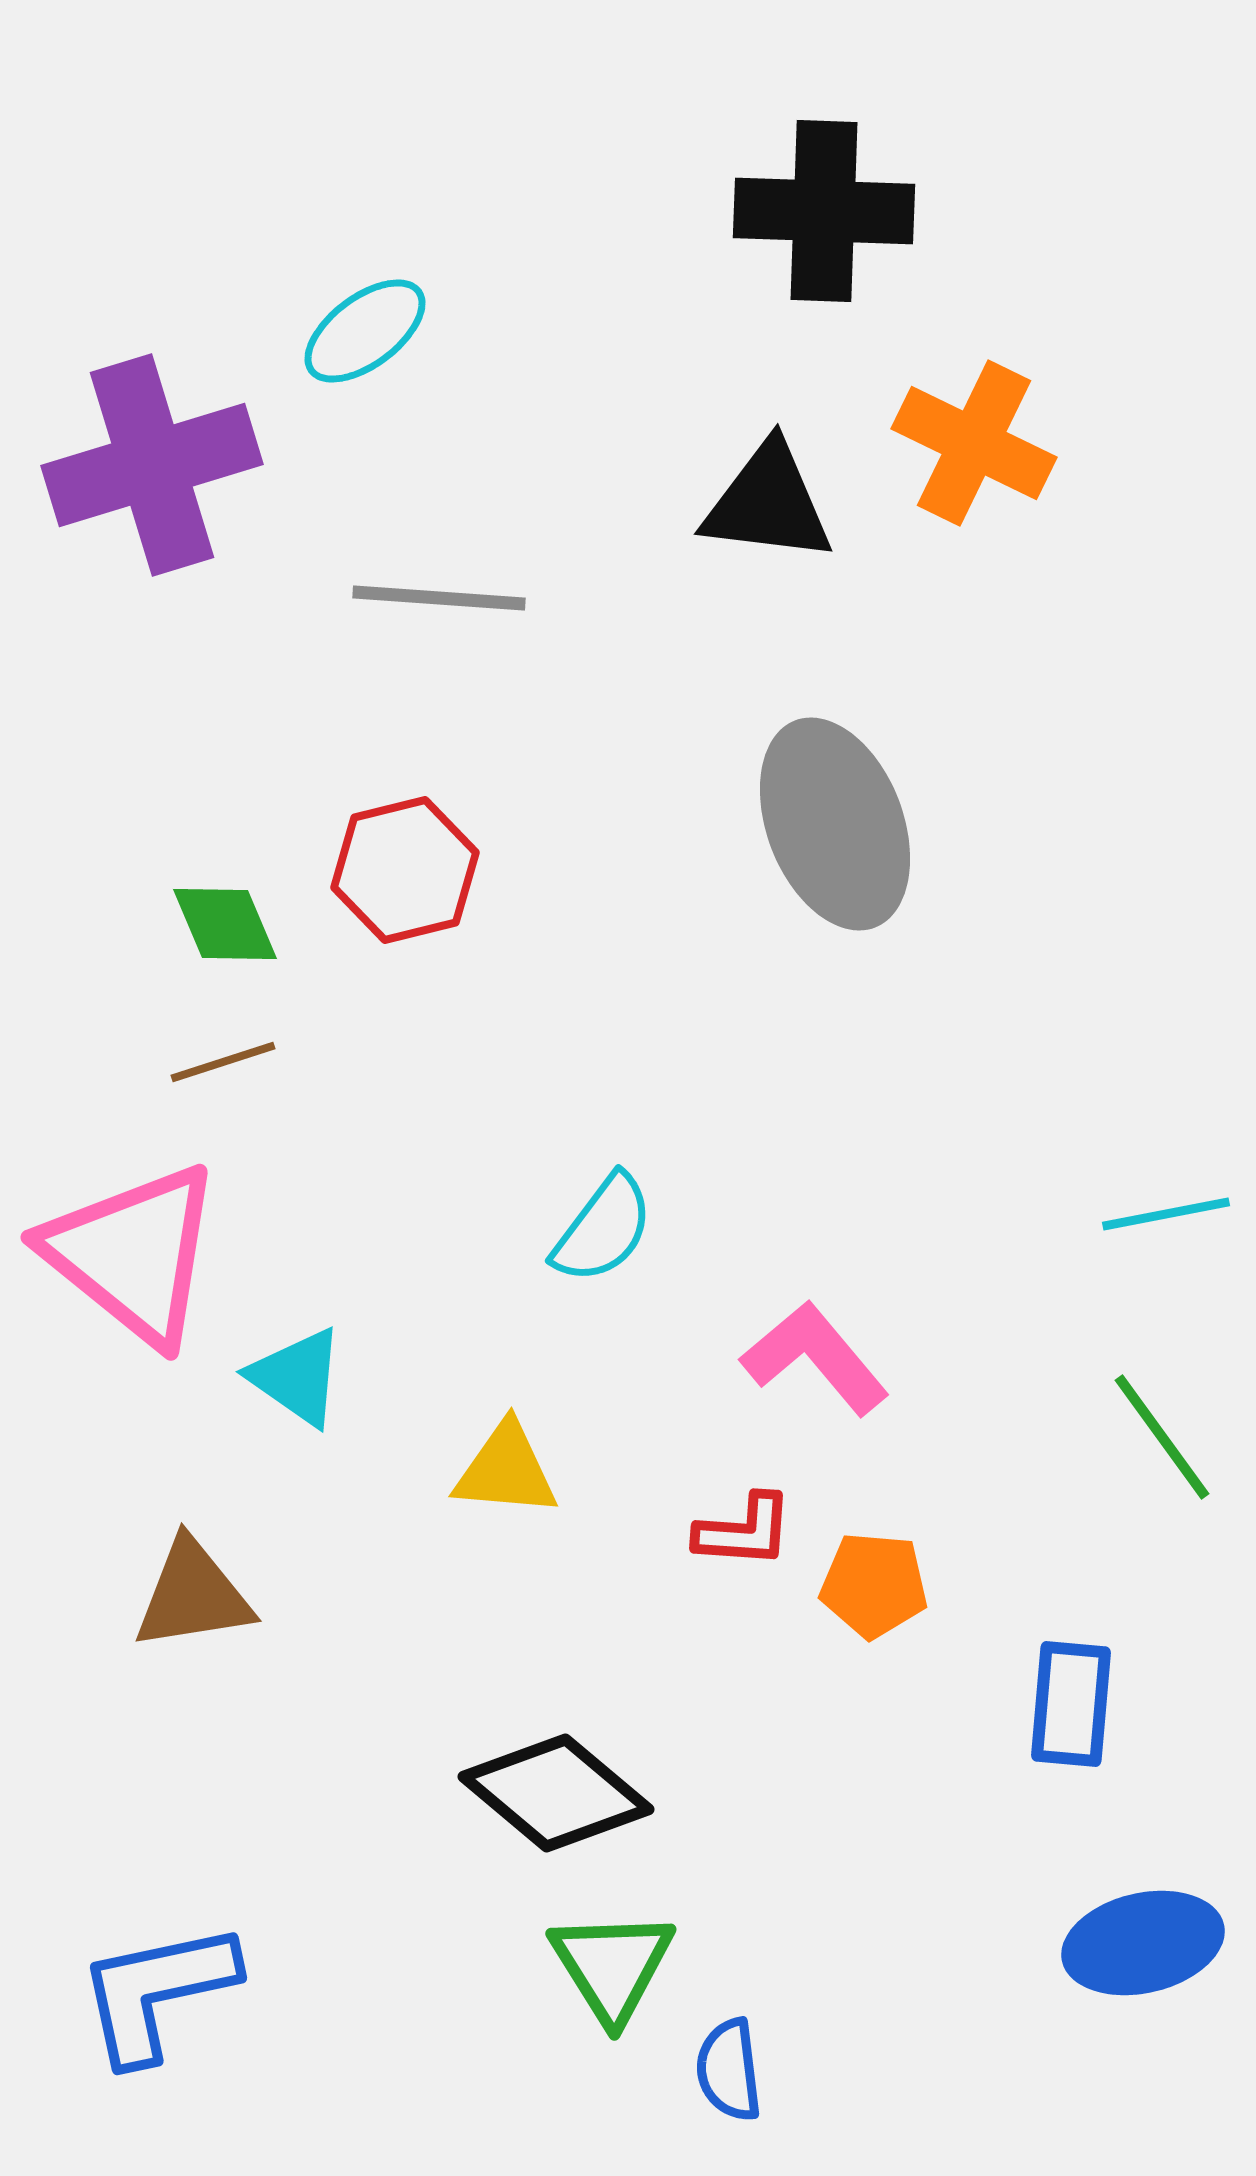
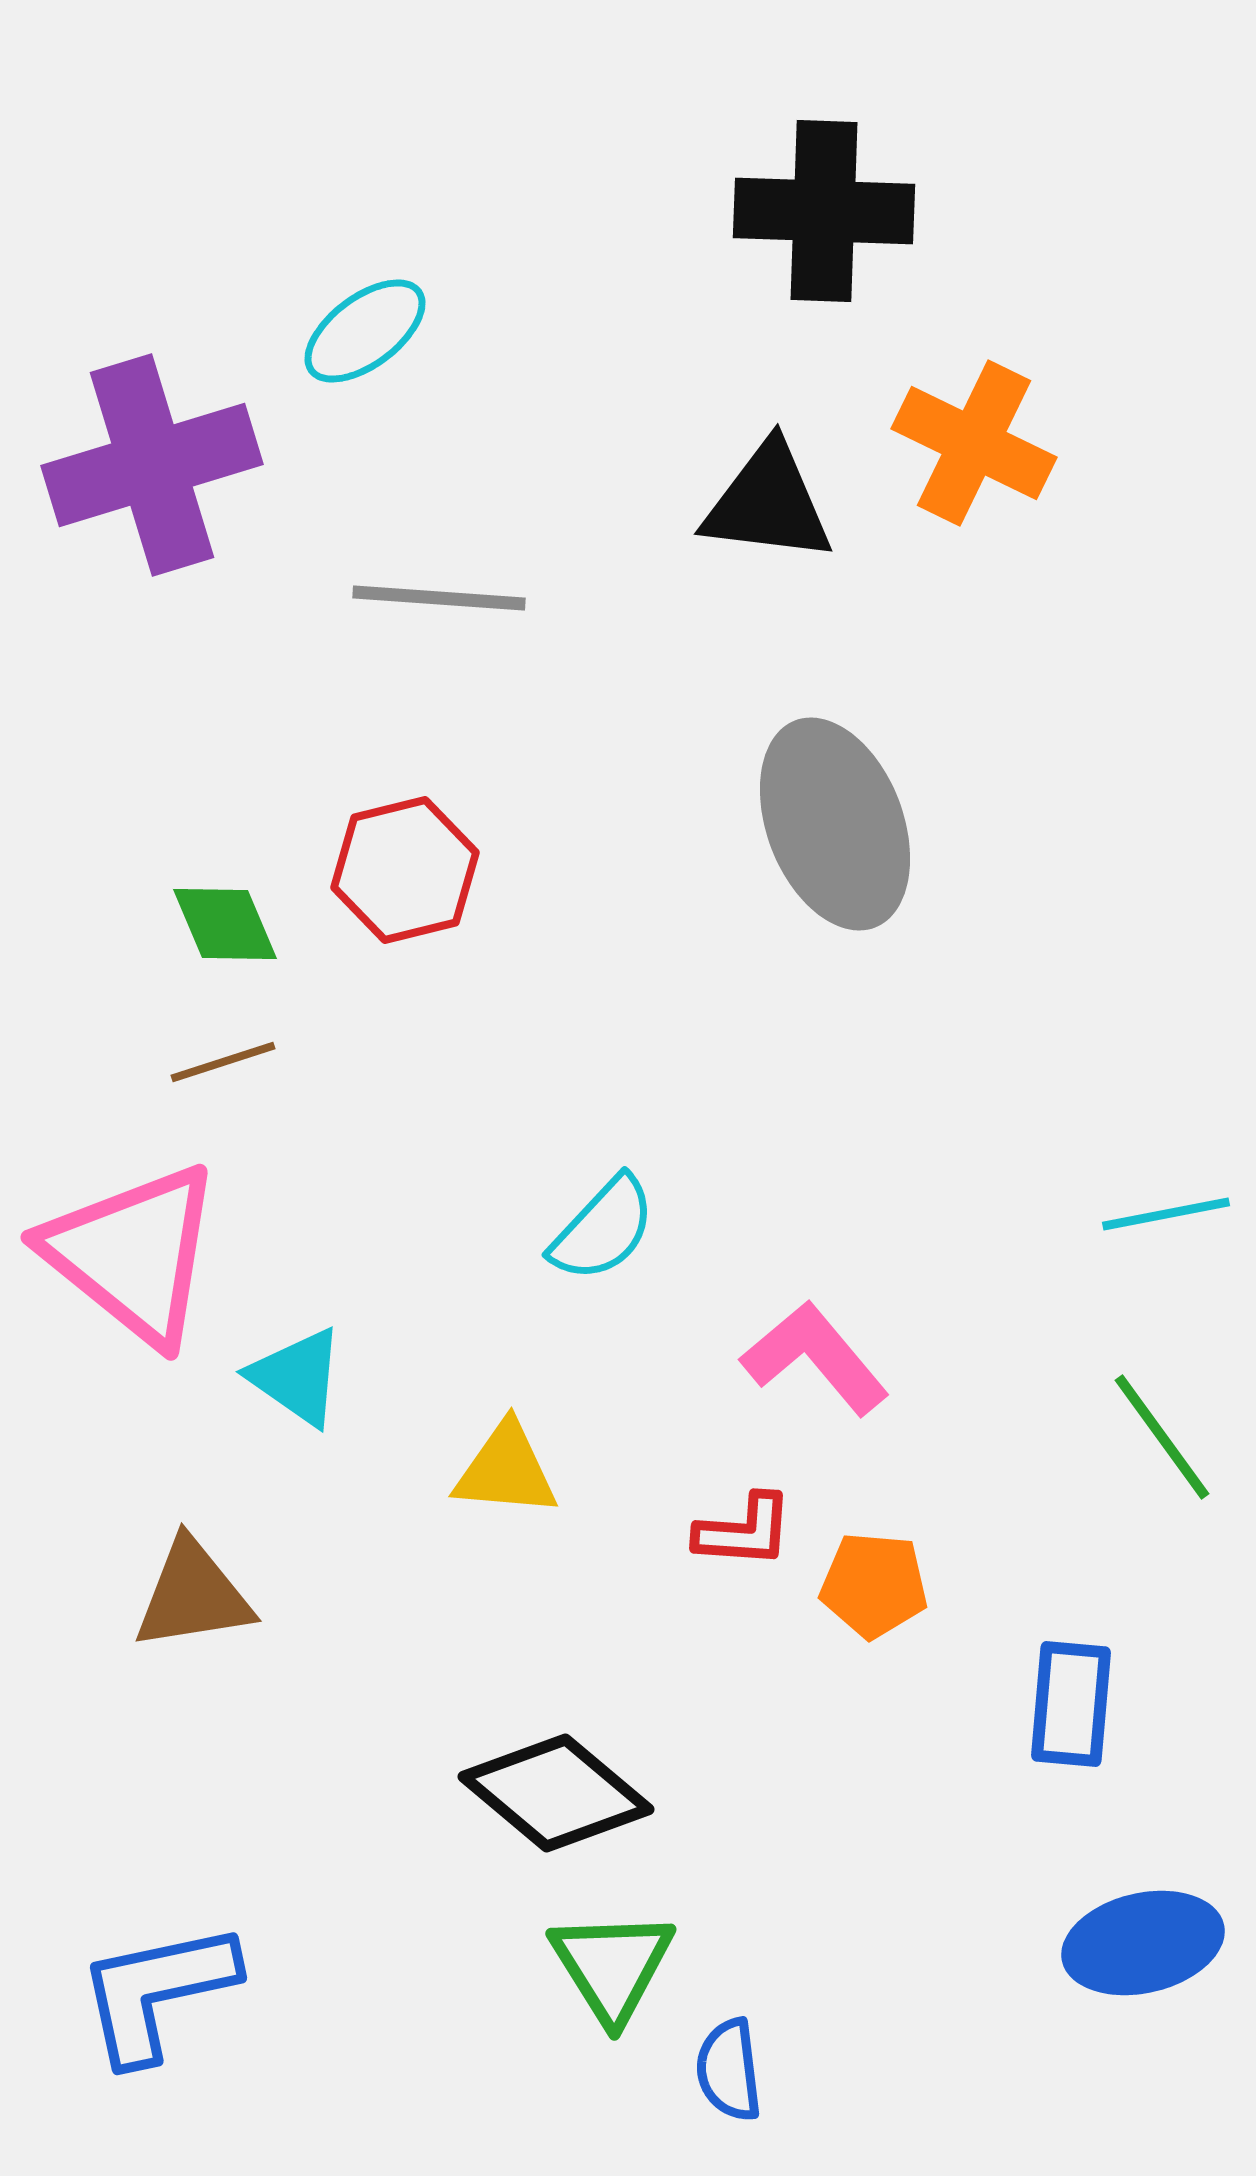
cyan semicircle: rotated 6 degrees clockwise
